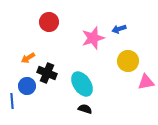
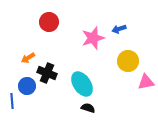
black semicircle: moved 3 px right, 1 px up
